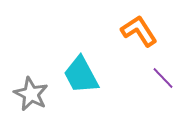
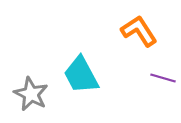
purple line: rotated 30 degrees counterclockwise
